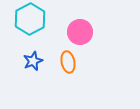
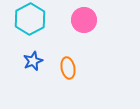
pink circle: moved 4 px right, 12 px up
orange ellipse: moved 6 px down
